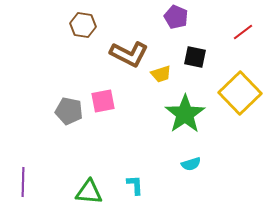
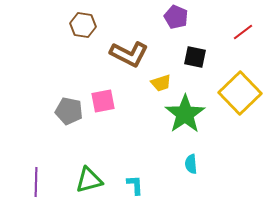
yellow trapezoid: moved 9 px down
cyan semicircle: rotated 102 degrees clockwise
purple line: moved 13 px right
green triangle: moved 12 px up; rotated 20 degrees counterclockwise
